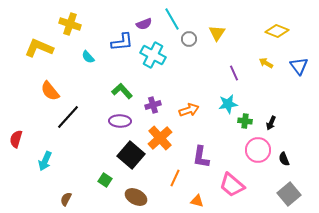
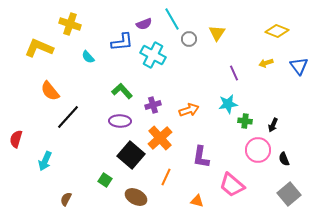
yellow arrow: rotated 48 degrees counterclockwise
black arrow: moved 2 px right, 2 px down
orange line: moved 9 px left, 1 px up
